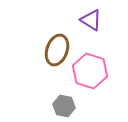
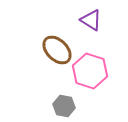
brown ellipse: rotated 64 degrees counterclockwise
